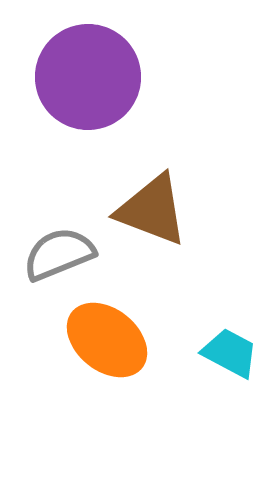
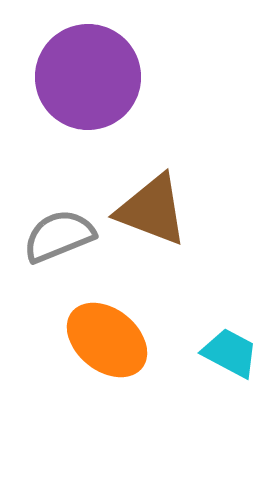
gray semicircle: moved 18 px up
